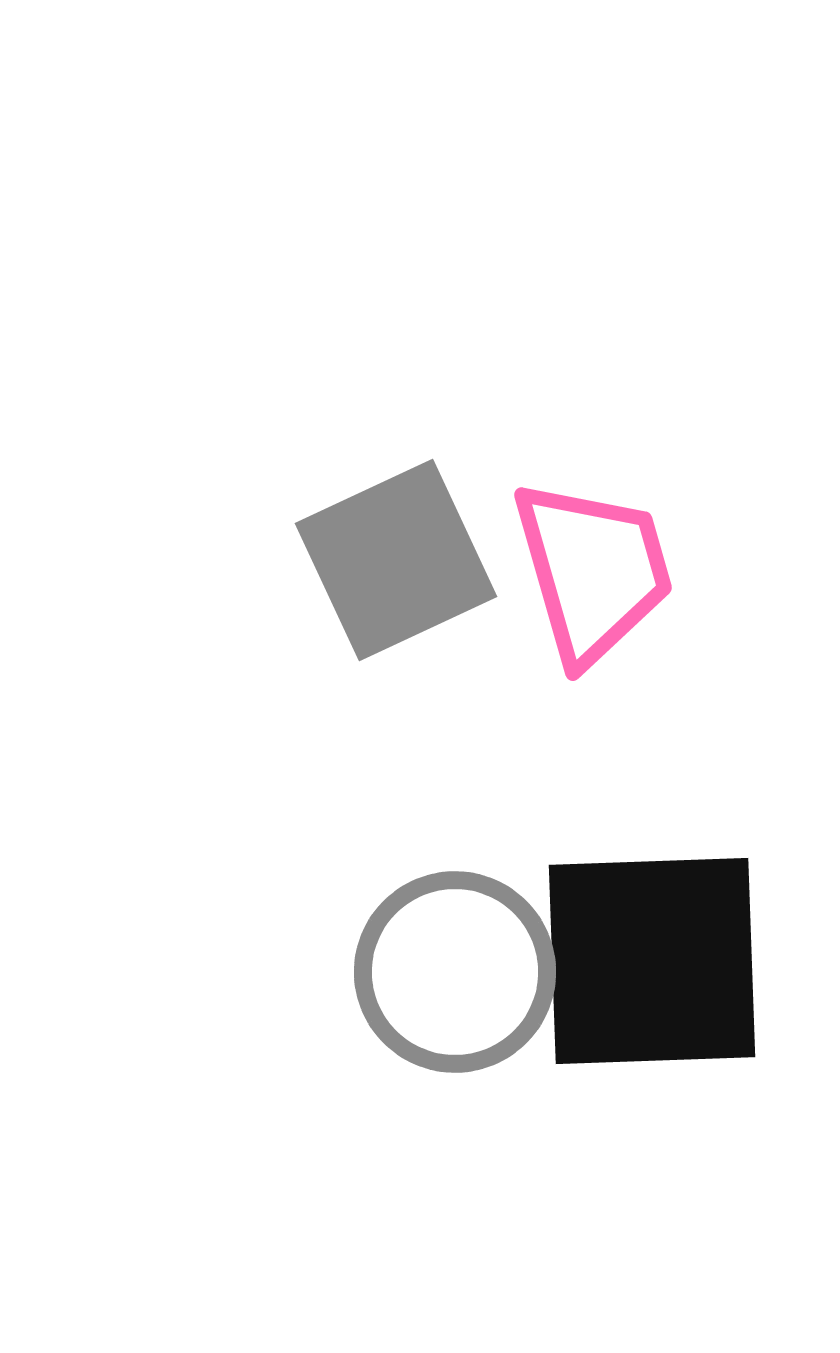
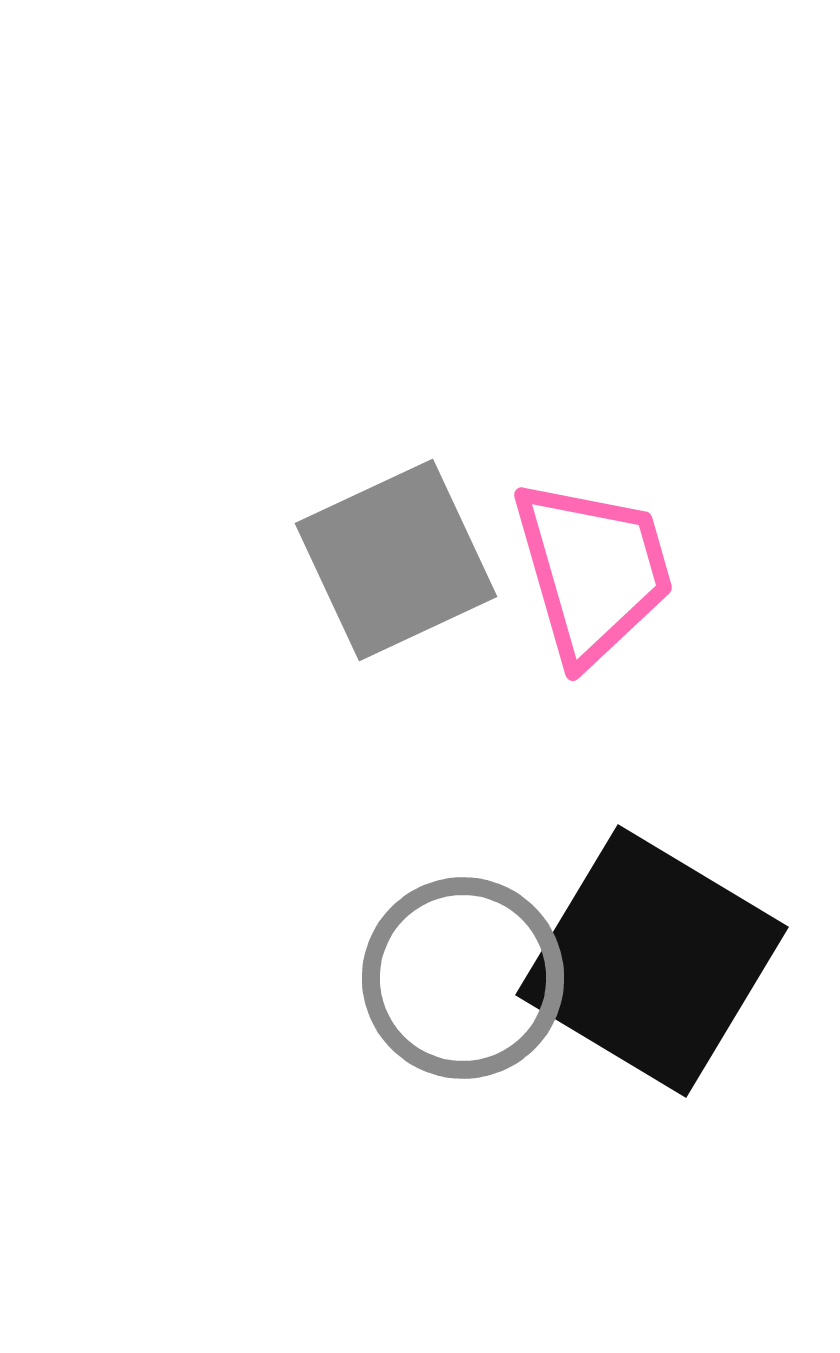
black square: rotated 33 degrees clockwise
gray circle: moved 8 px right, 6 px down
